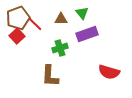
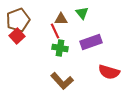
brown pentagon: moved 2 px down
red line: moved 20 px right, 7 px down; rotated 21 degrees clockwise
purple rectangle: moved 4 px right, 8 px down
green cross: rotated 28 degrees clockwise
brown L-shape: moved 12 px right, 5 px down; rotated 45 degrees counterclockwise
